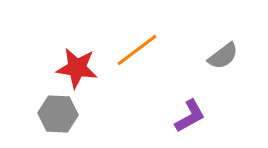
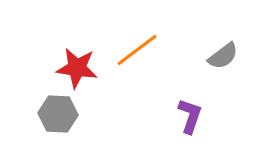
purple L-shape: rotated 42 degrees counterclockwise
